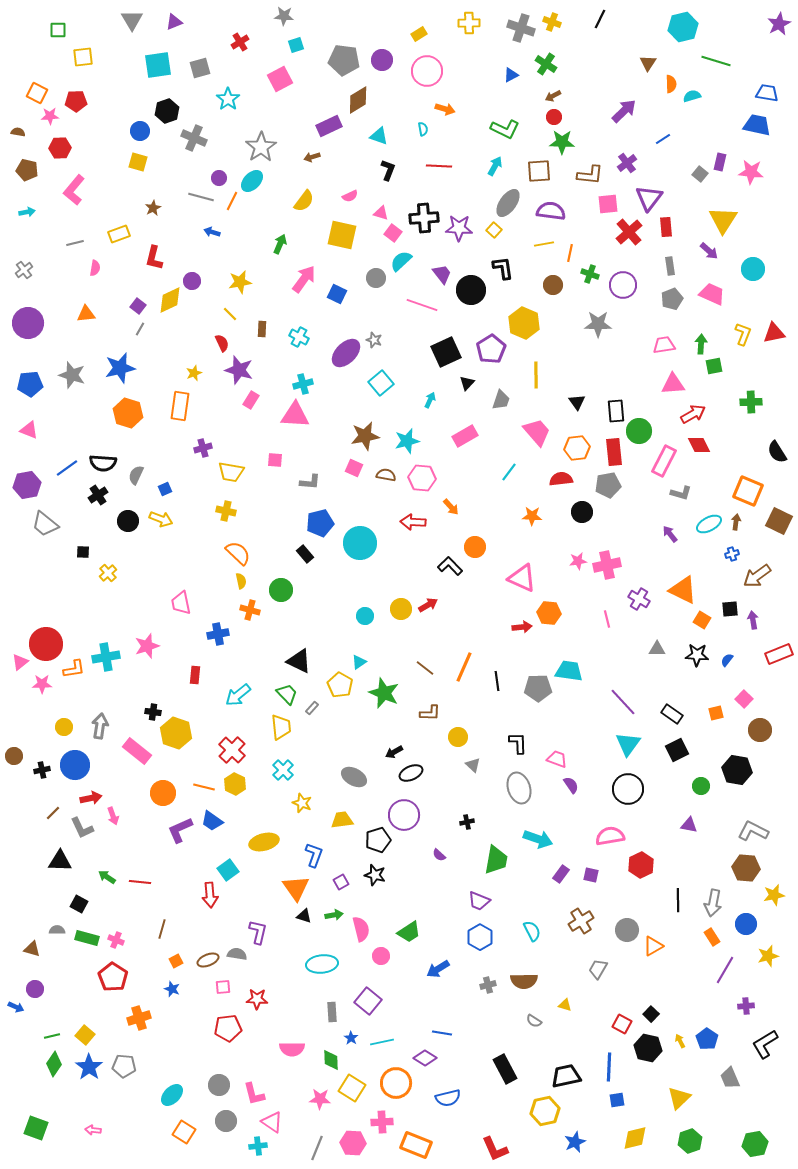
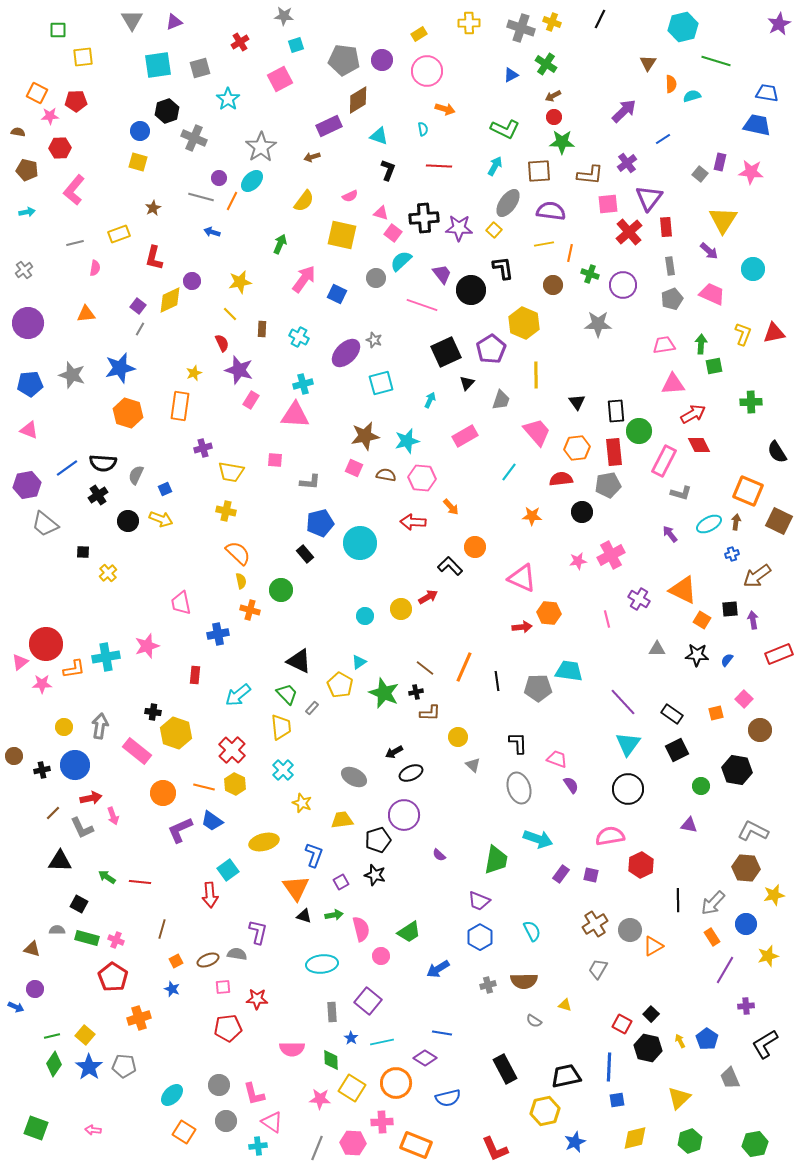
cyan square at (381, 383): rotated 25 degrees clockwise
pink cross at (607, 565): moved 4 px right, 10 px up; rotated 16 degrees counterclockwise
red arrow at (428, 605): moved 8 px up
black cross at (467, 822): moved 51 px left, 130 px up
gray arrow at (713, 903): rotated 32 degrees clockwise
brown cross at (581, 921): moved 14 px right, 3 px down
gray circle at (627, 930): moved 3 px right
